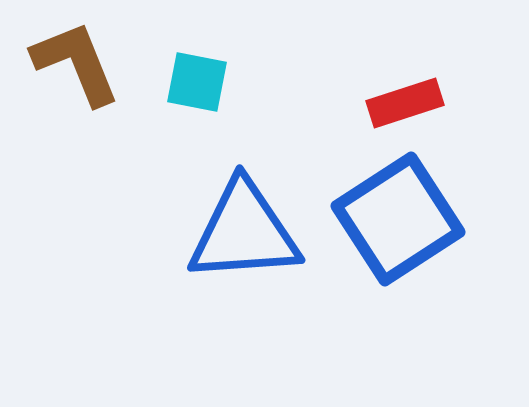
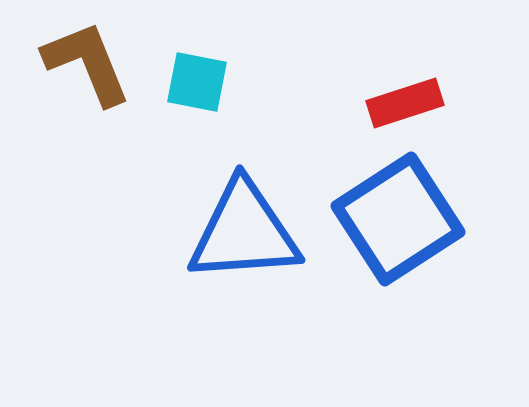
brown L-shape: moved 11 px right
